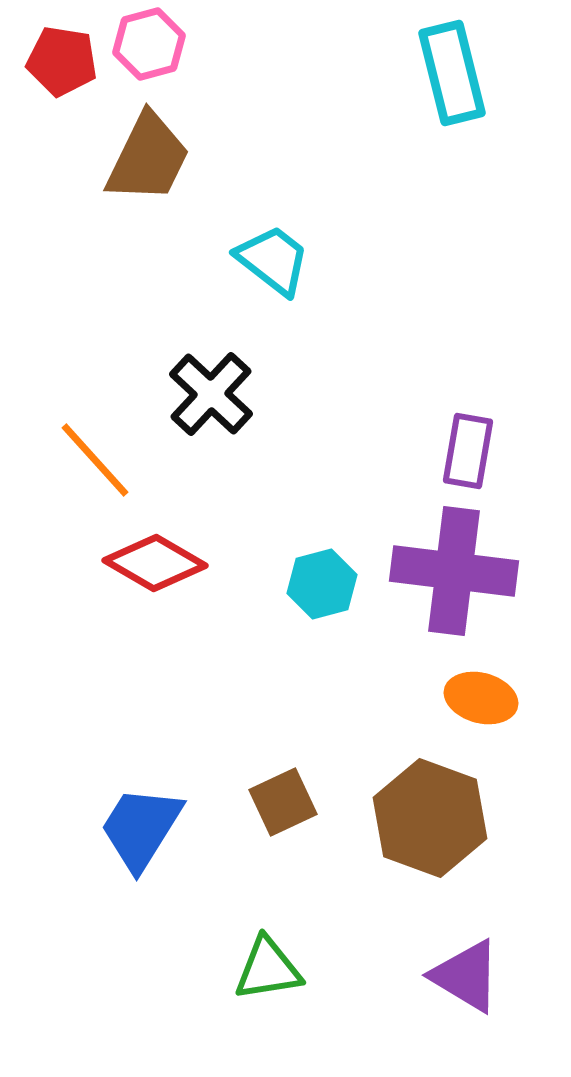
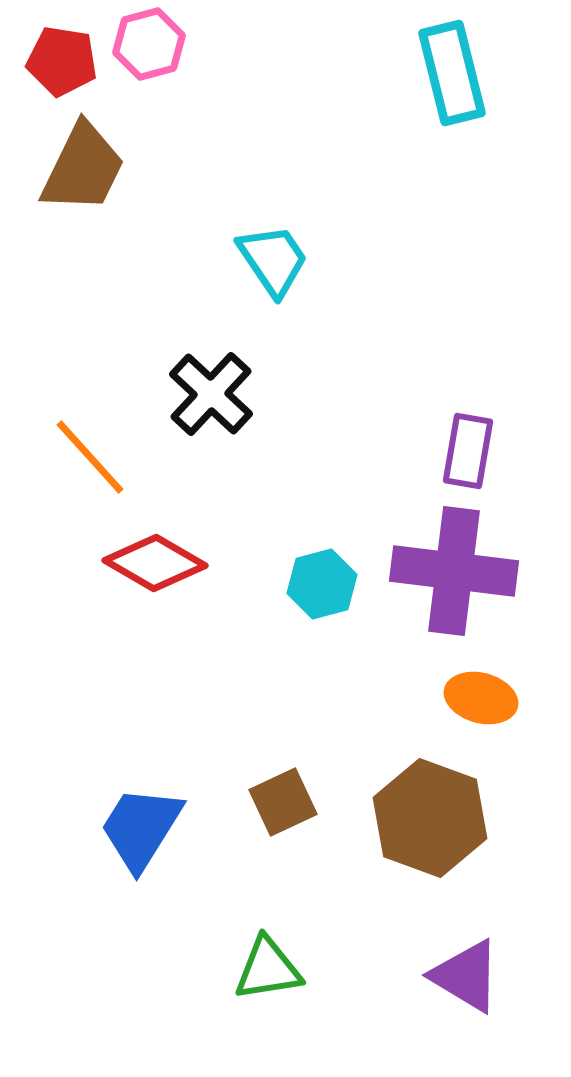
brown trapezoid: moved 65 px left, 10 px down
cyan trapezoid: rotated 18 degrees clockwise
orange line: moved 5 px left, 3 px up
